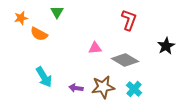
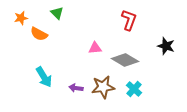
green triangle: moved 1 px down; rotated 16 degrees counterclockwise
black star: rotated 24 degrees counterclockwise
